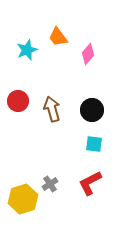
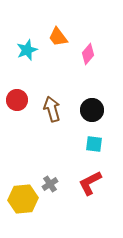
red circle: moved 1 px left, 1 px up
yellow hexagon: rotated 12 degrees clockwise
